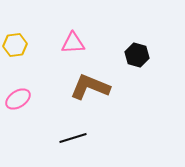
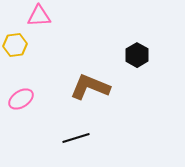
pink triangle: moved 34 px left, 27 px up
black hexagon: rotated 15 degrees clockwise
pink ellipse: moved 3 px right
black line: moved 3 px right
